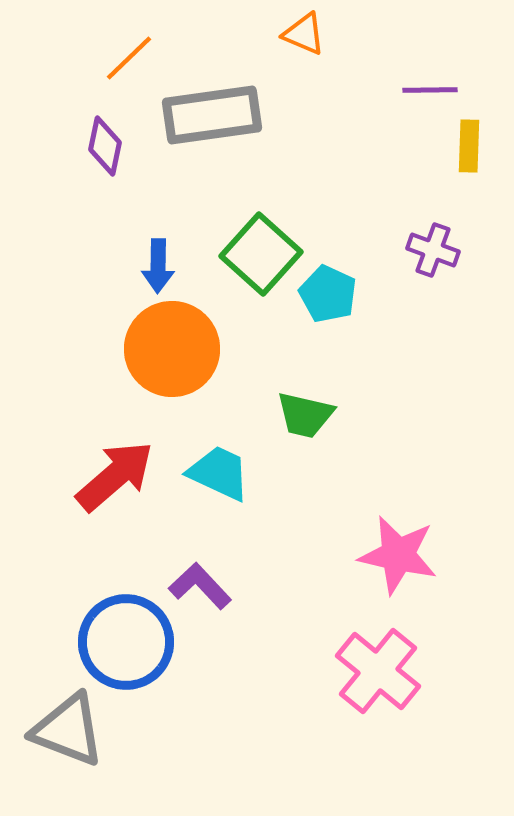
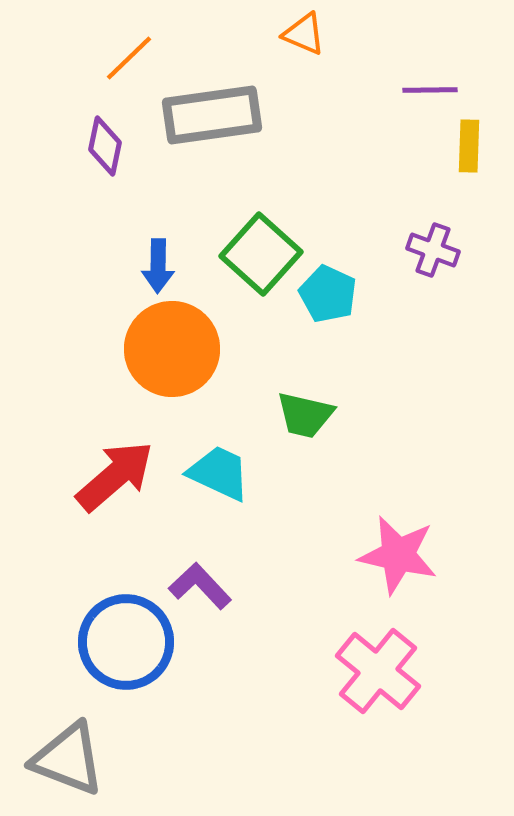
gray triangle: moved 29 px down
